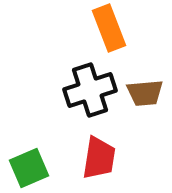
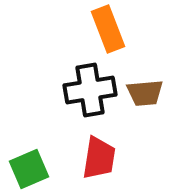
orange rectangle: moved 1 px left, 1 px down
black cross: rotated 9 degrees clockwise
green square: moved 1 px down
